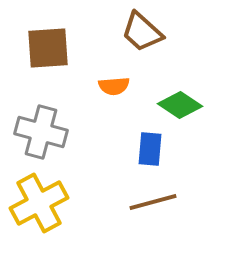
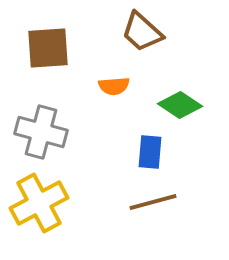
blue rectangle: moved 3 px down
